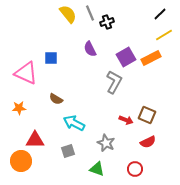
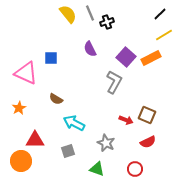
purple square: rotated 18 degrees counterclockwise
orange star: rotated 24 degrees counterclockwise
